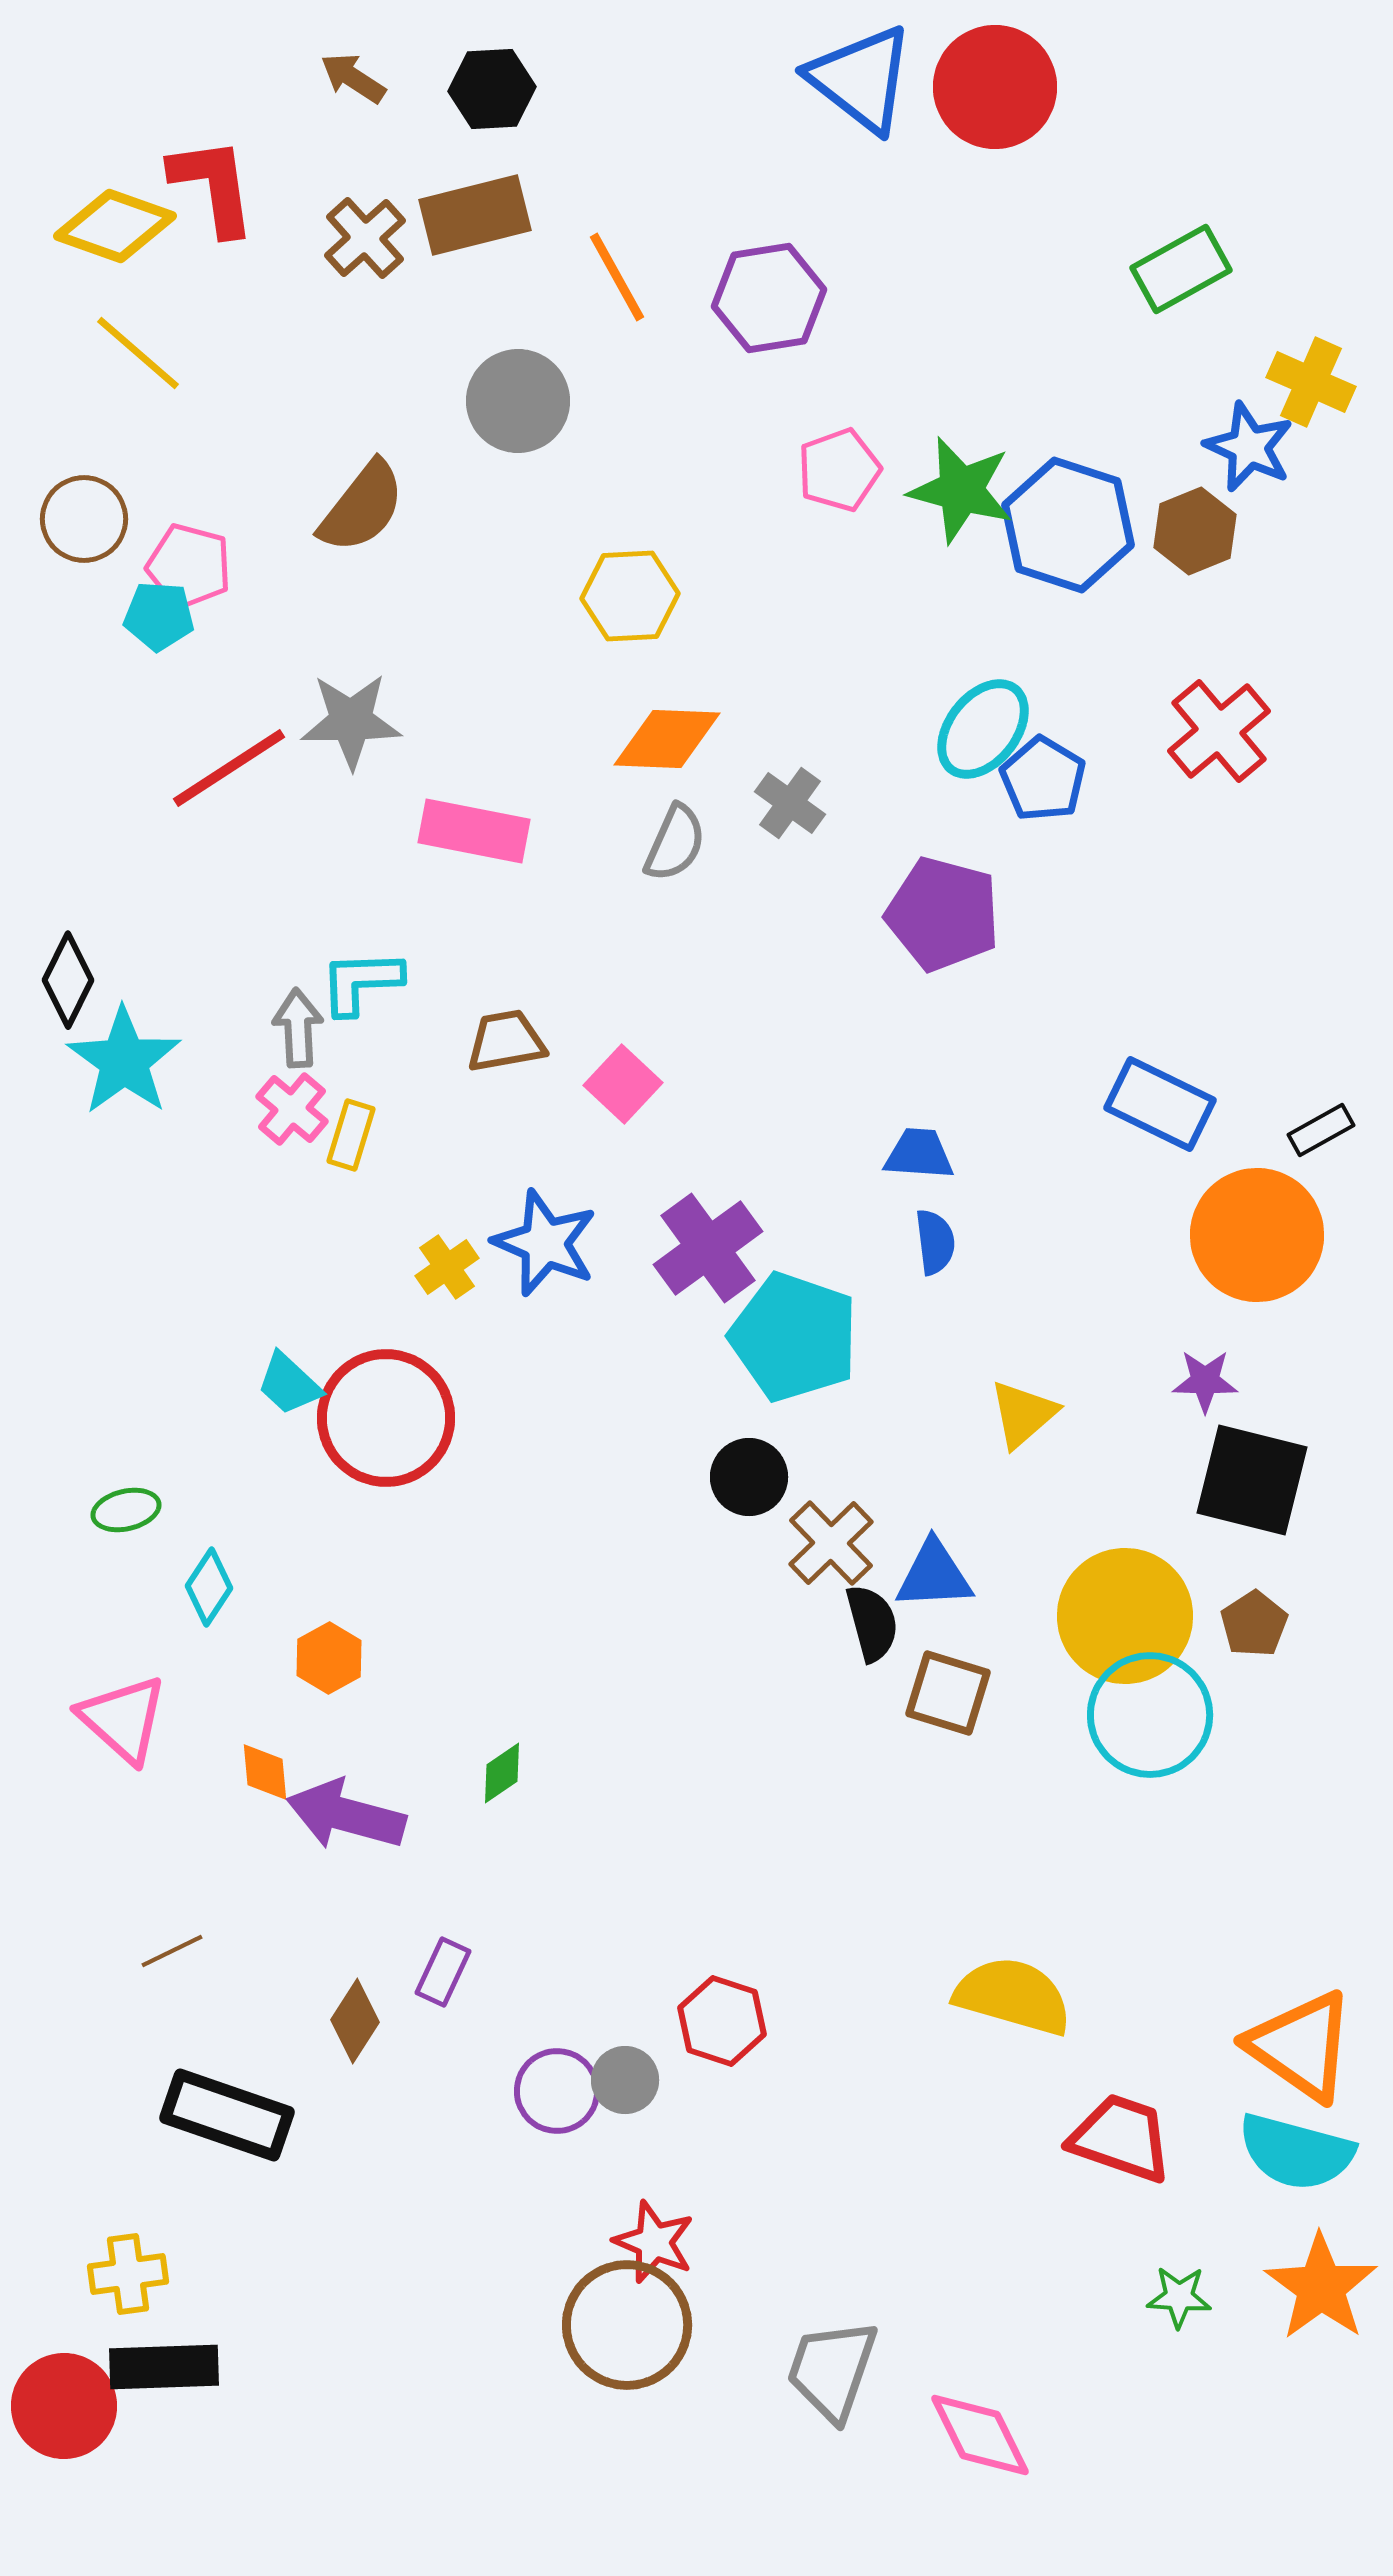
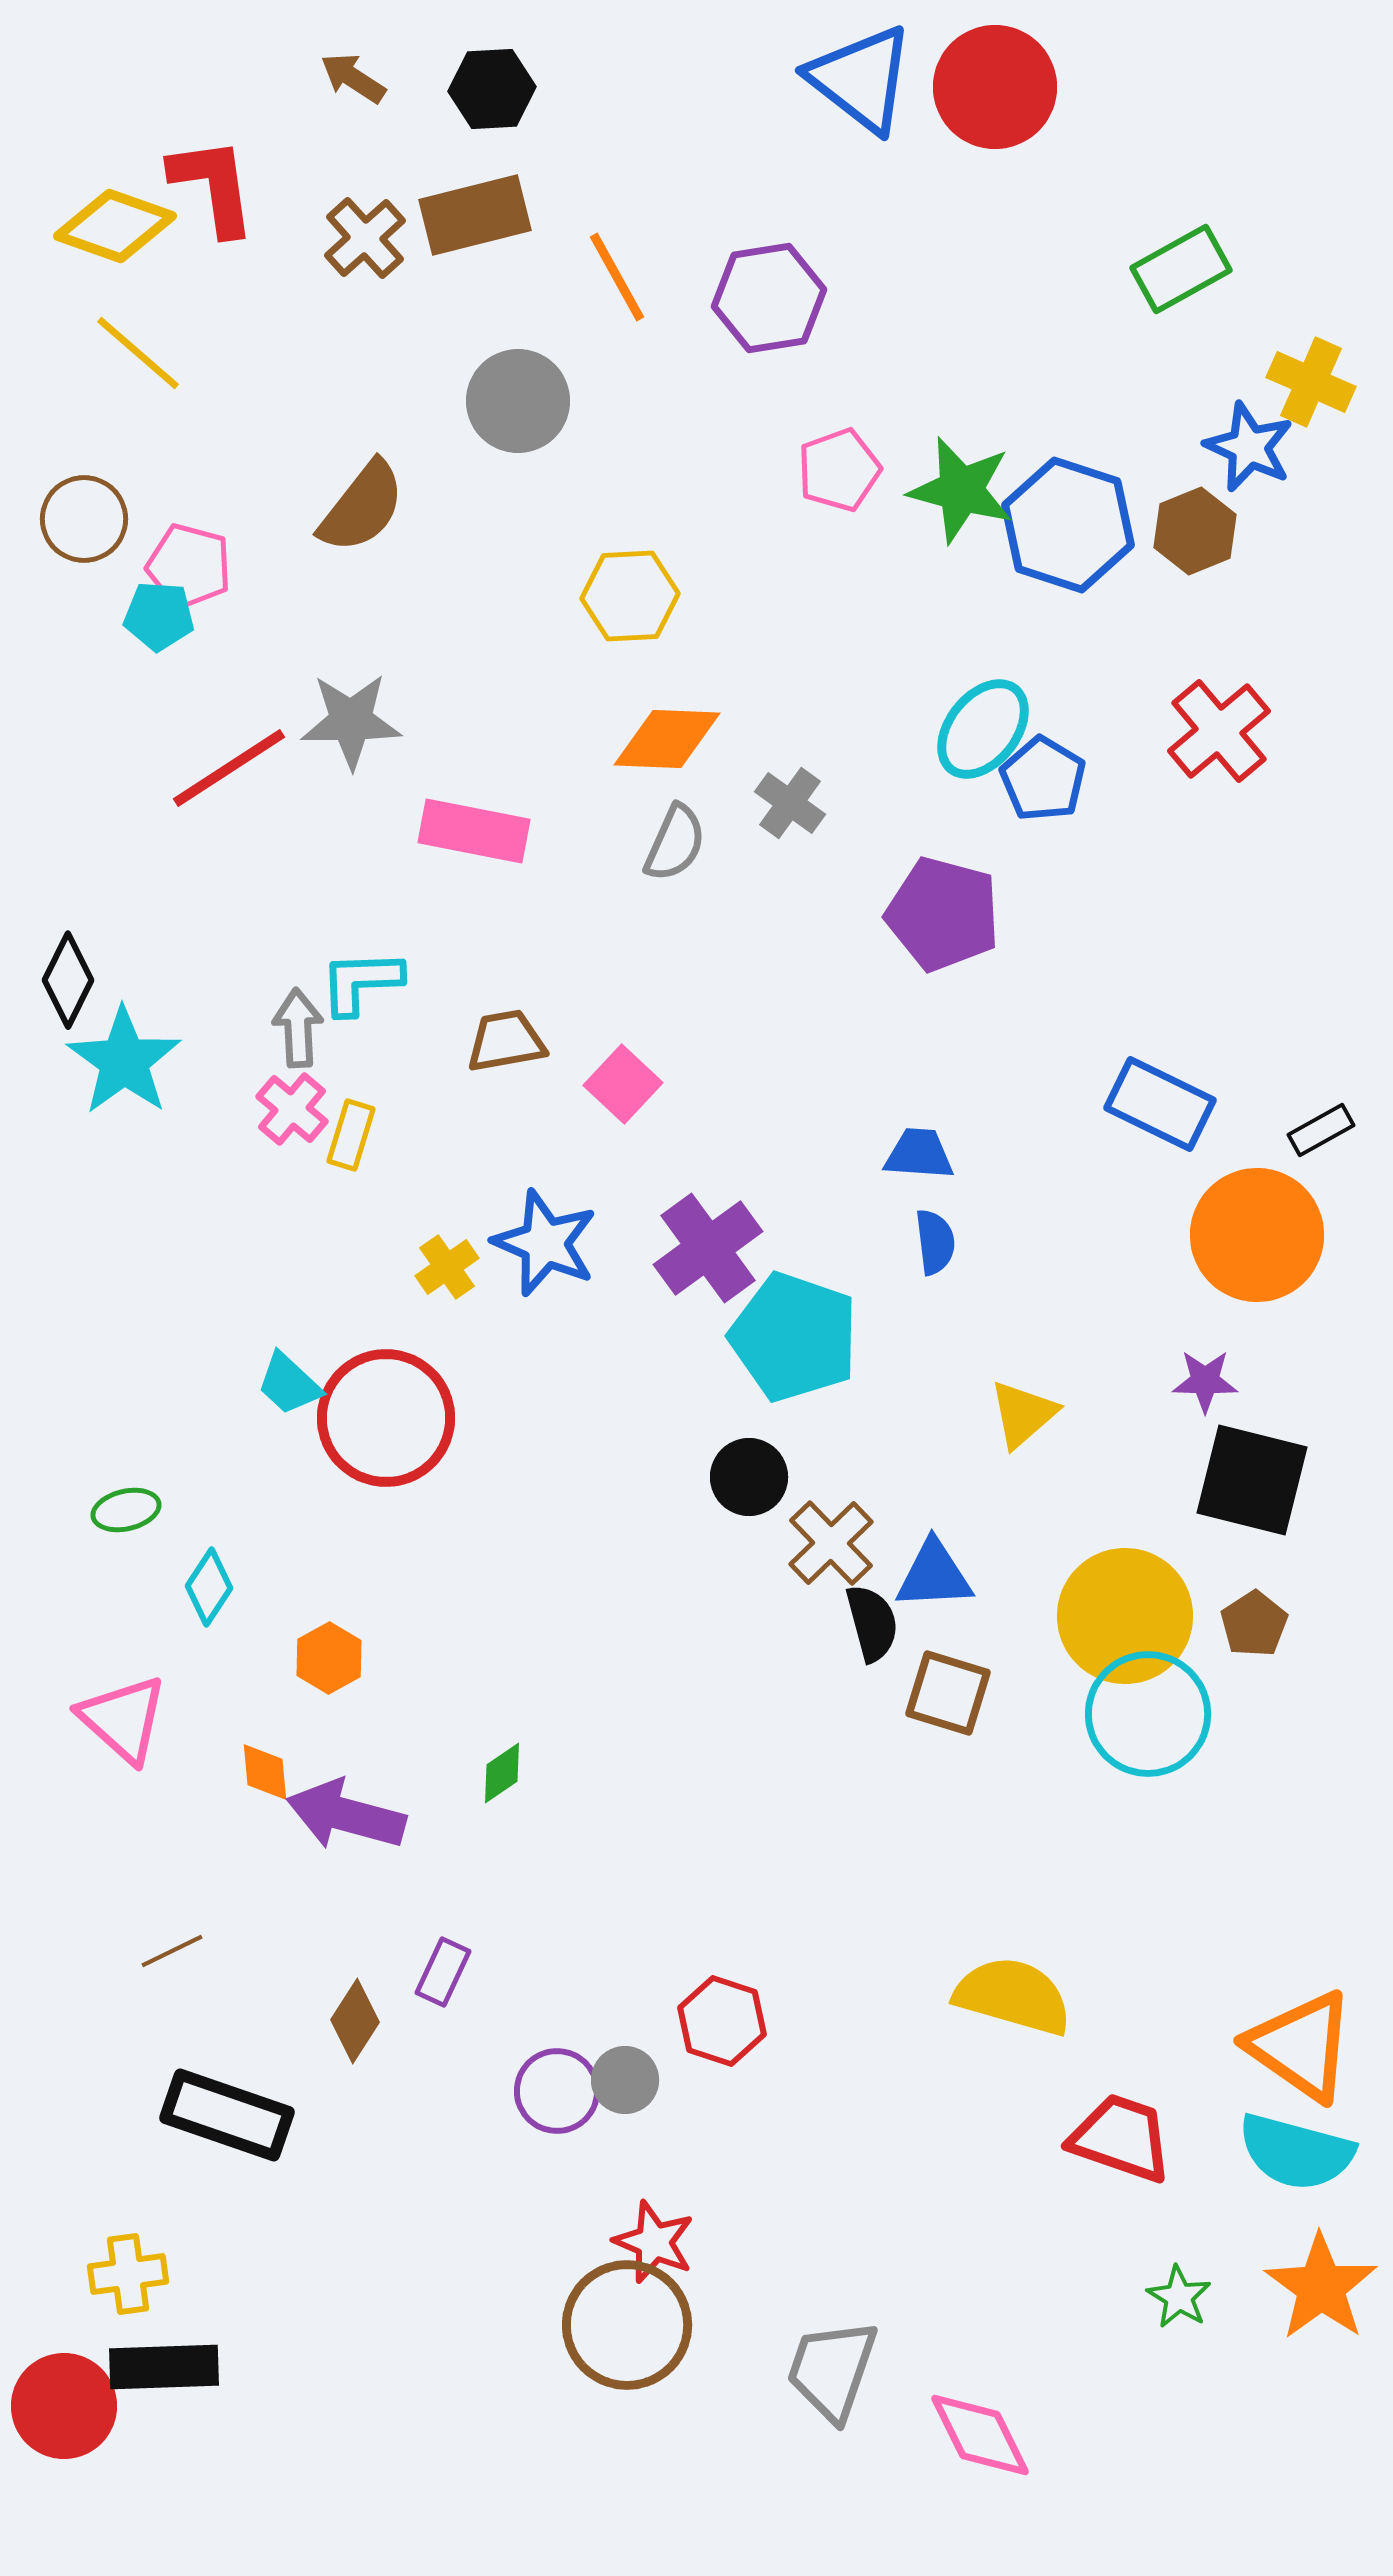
cyan circle at (1150, 1715): moved 2 px left, 1 px up
green star at (1179, 2297): rotated 28 degrees clockwise
